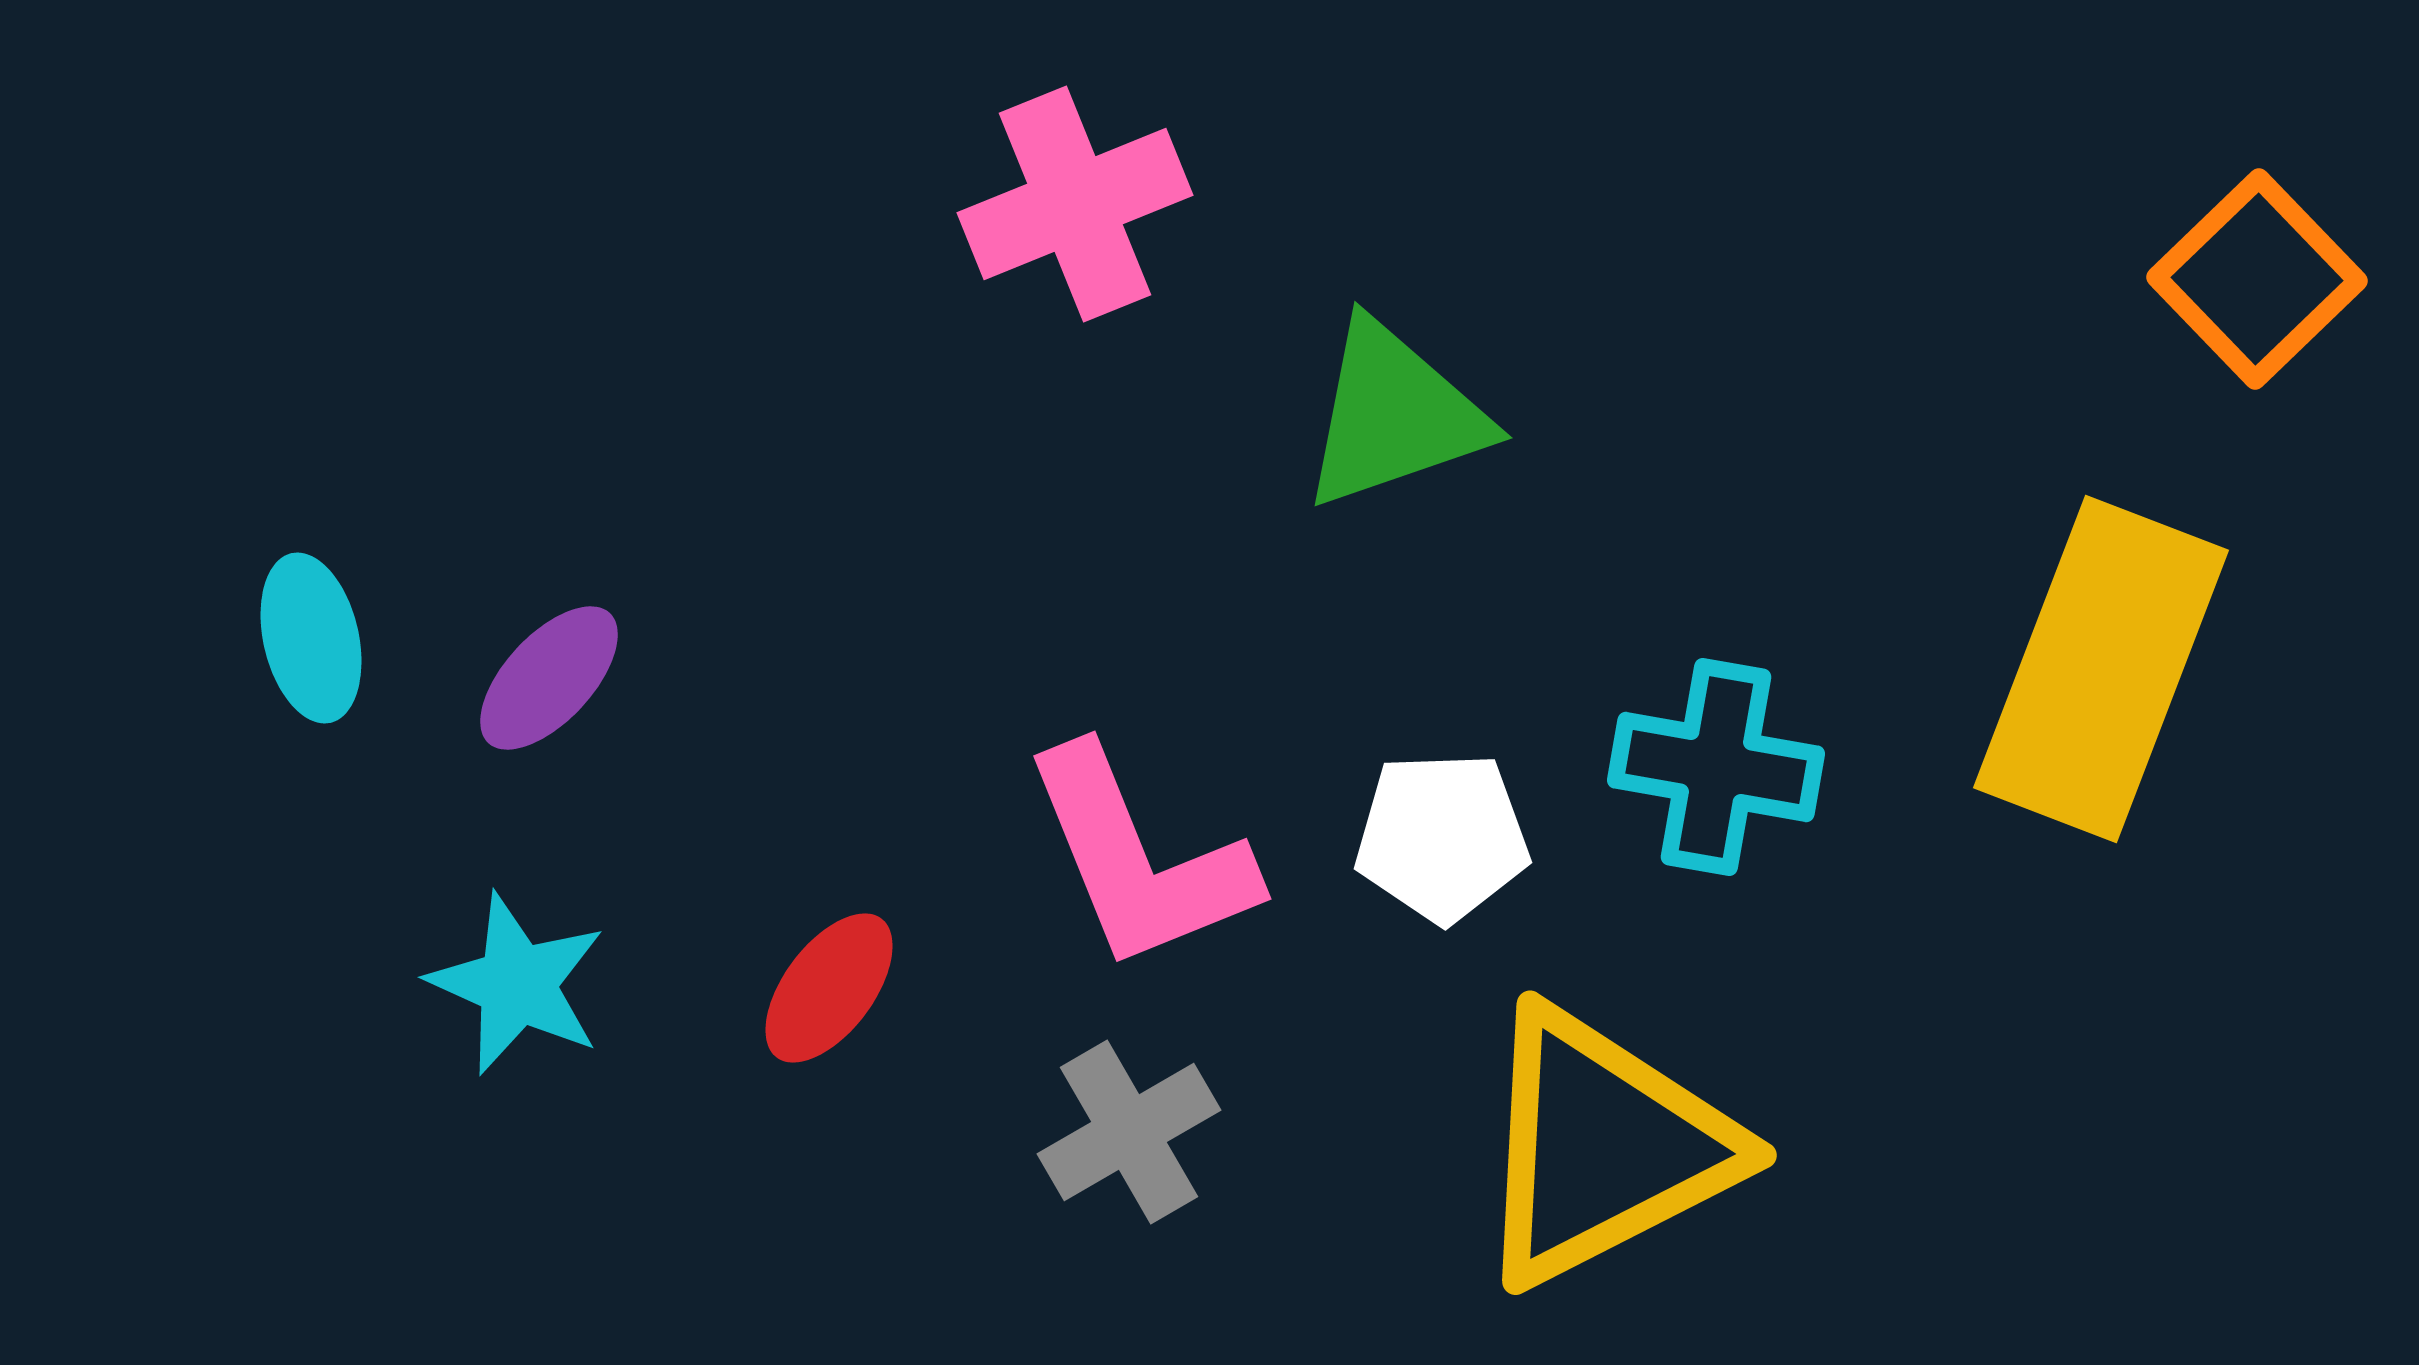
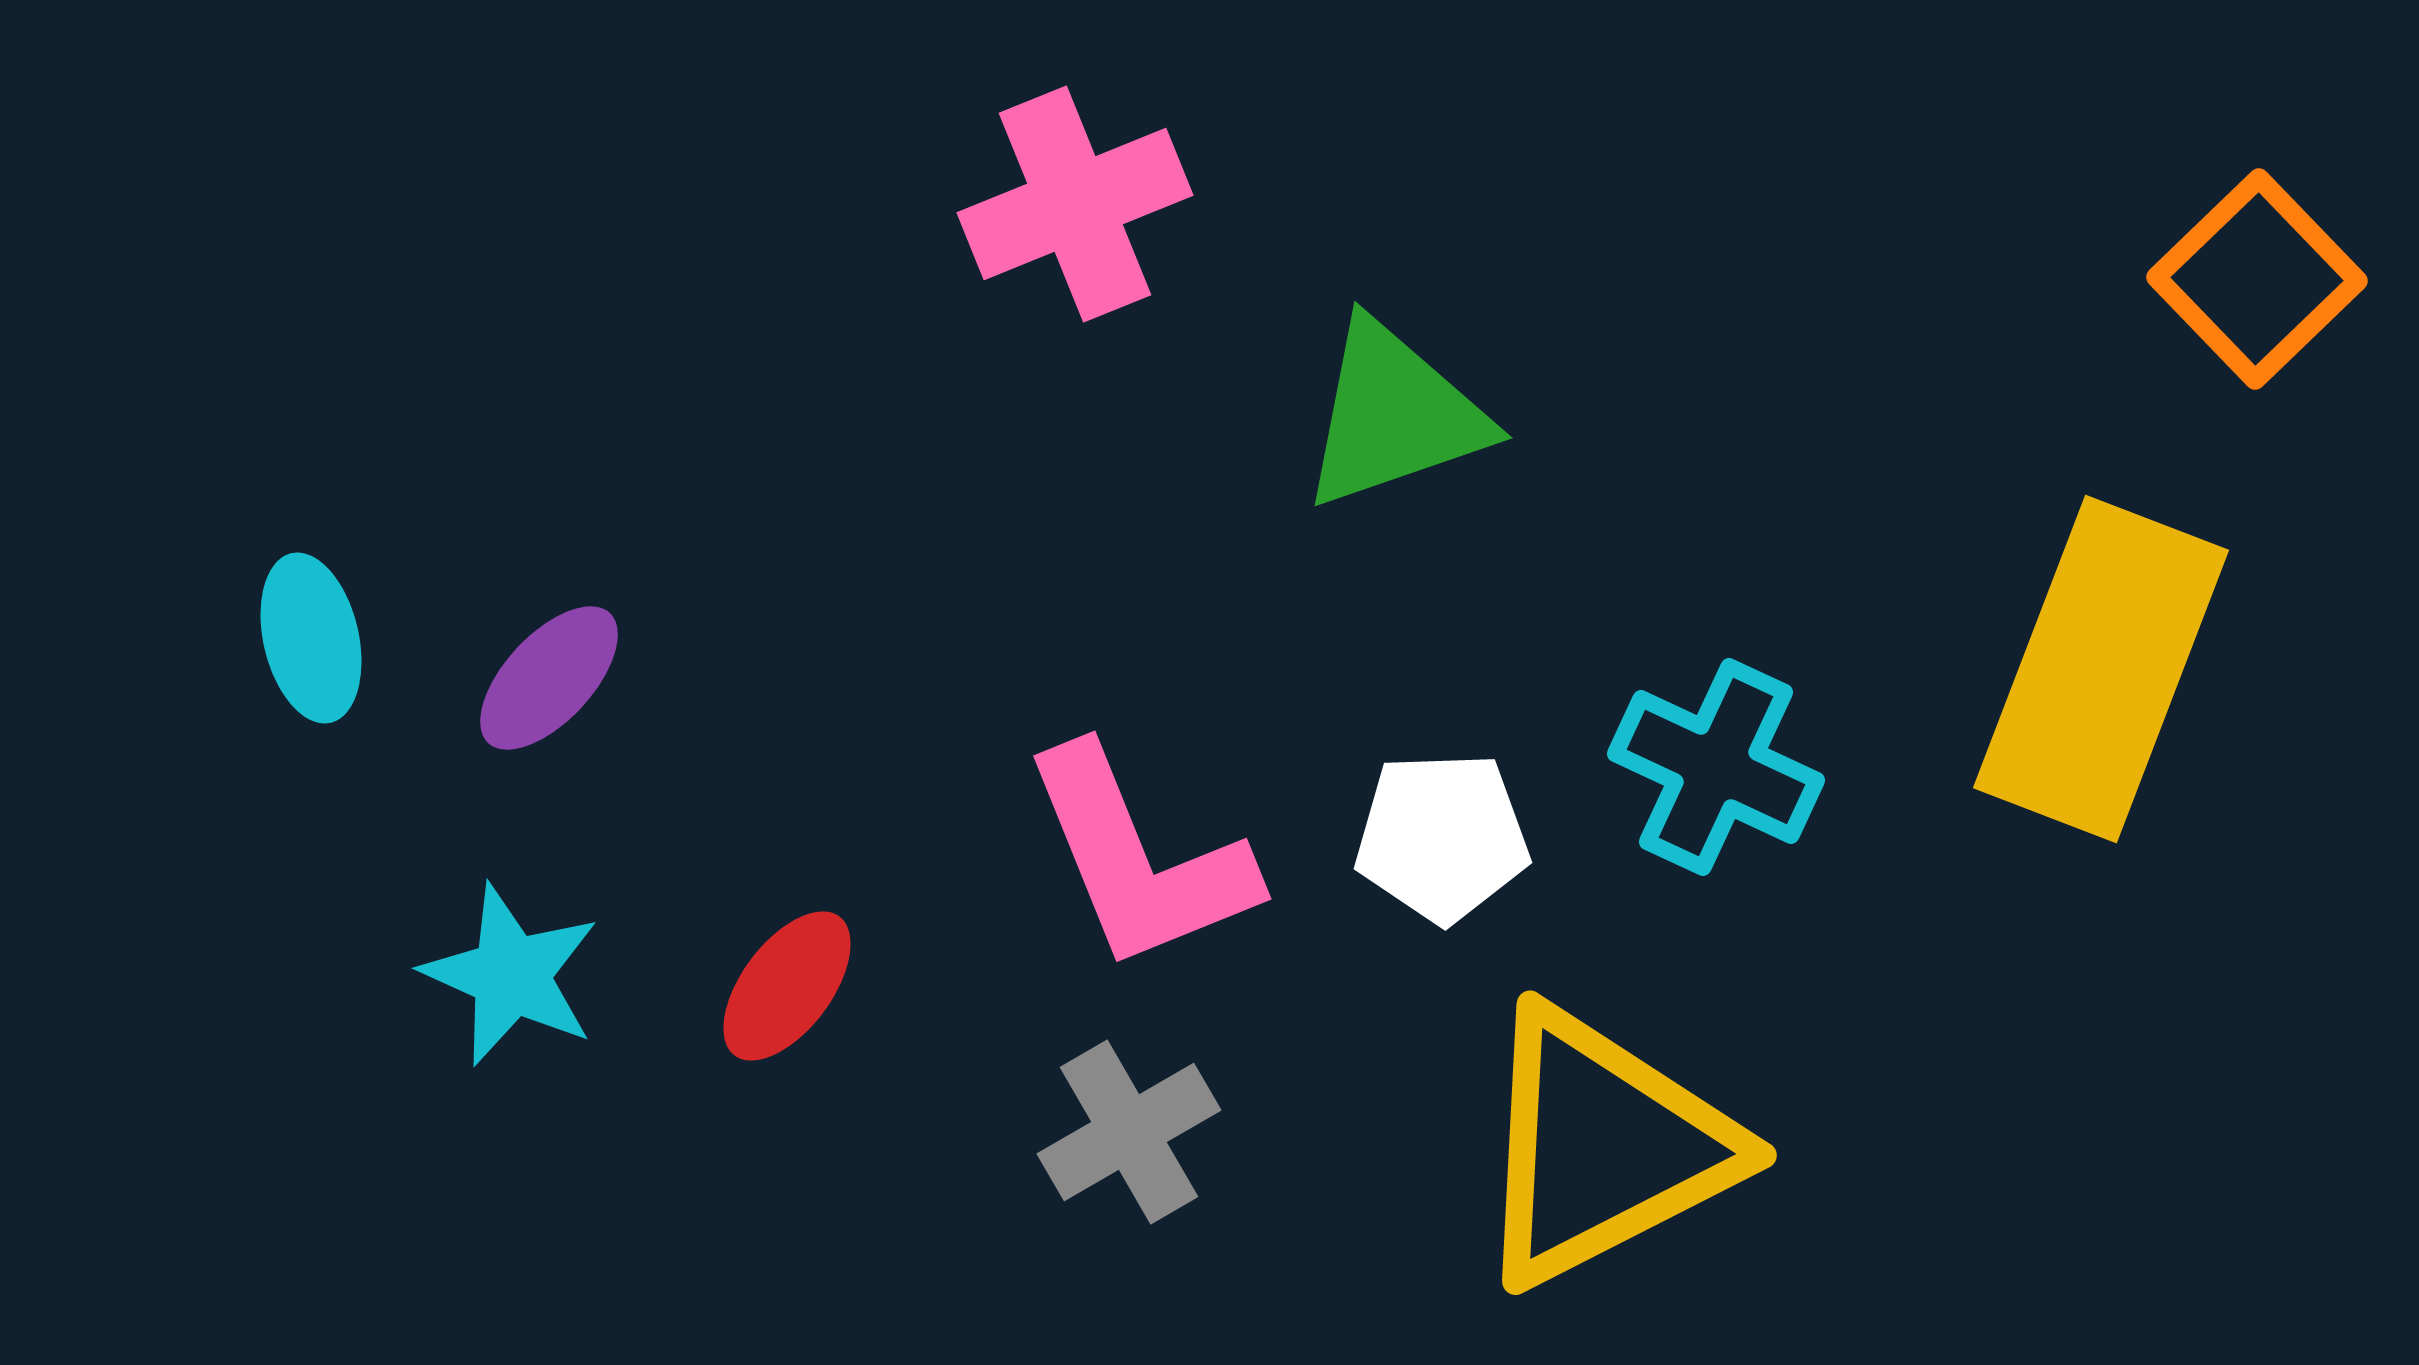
cyan cross: rotated 15 degrees clockwise
cyan star: moved 6 px left, 9 px up
red ellipse: moved 42 px left, 2 px up
